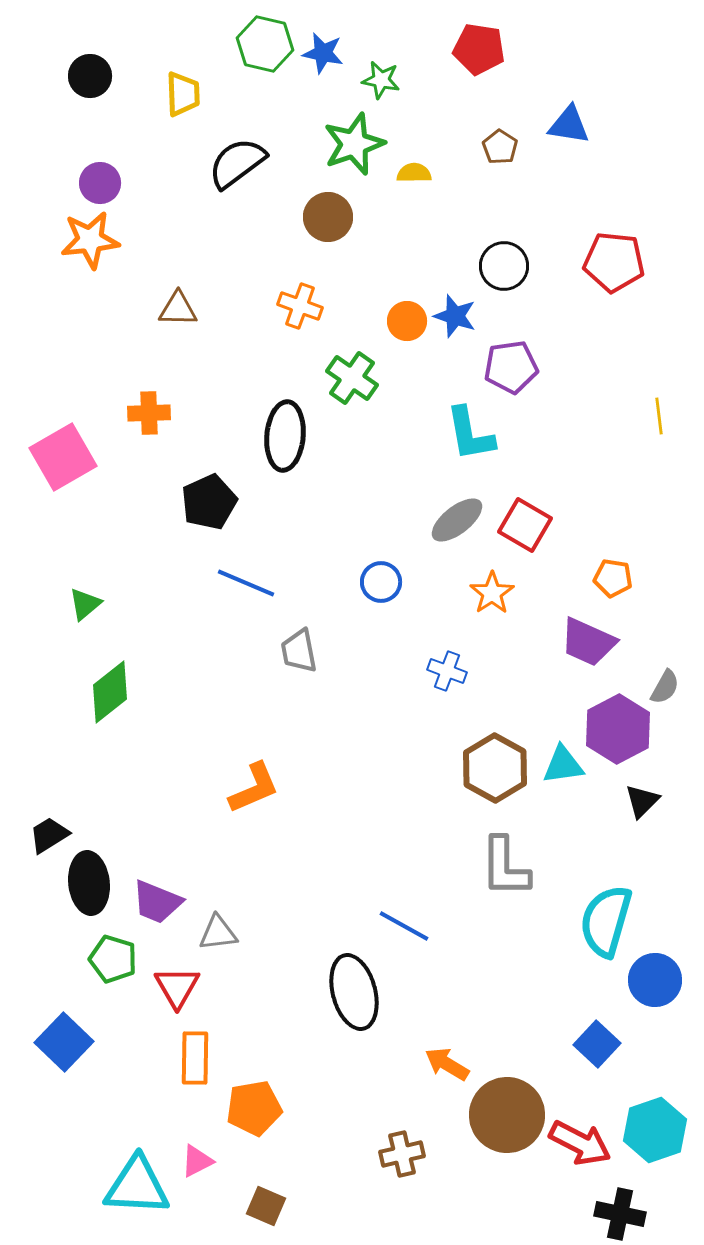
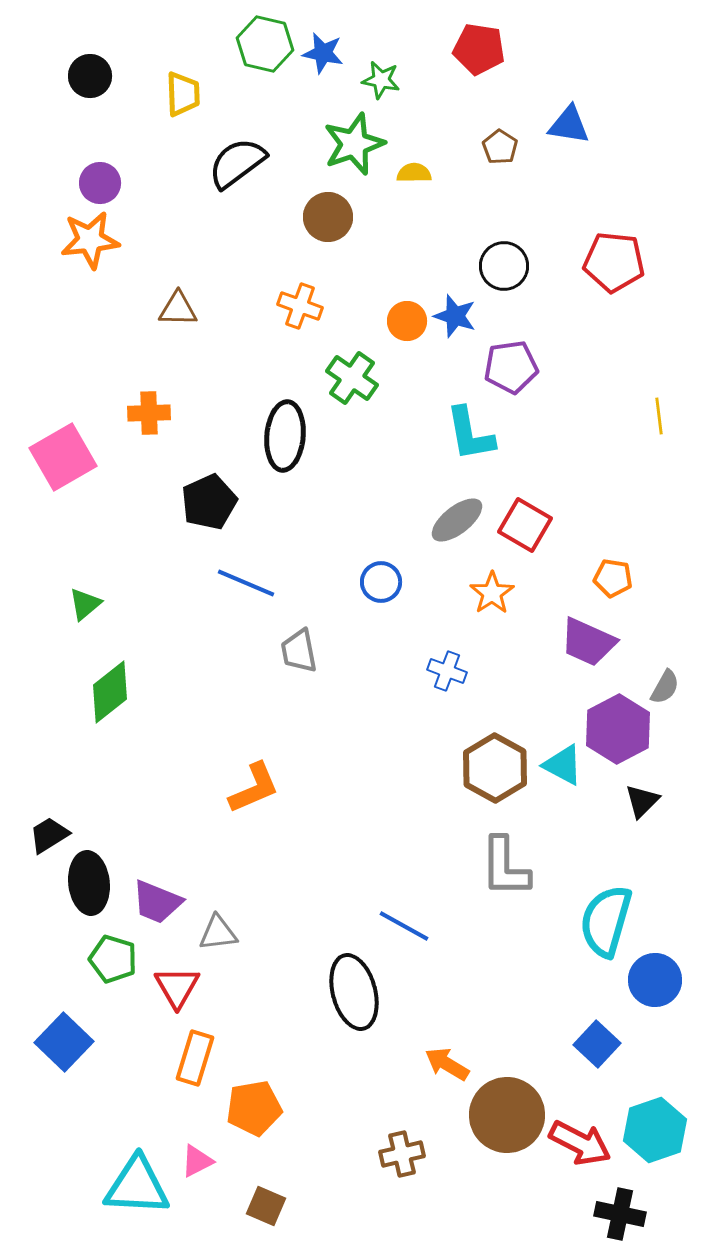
cyan triangle at (563, 765): rotated 36 degrees clockwise
orange rectangle at (195, 1058): rotated 16 degrees clockwise
